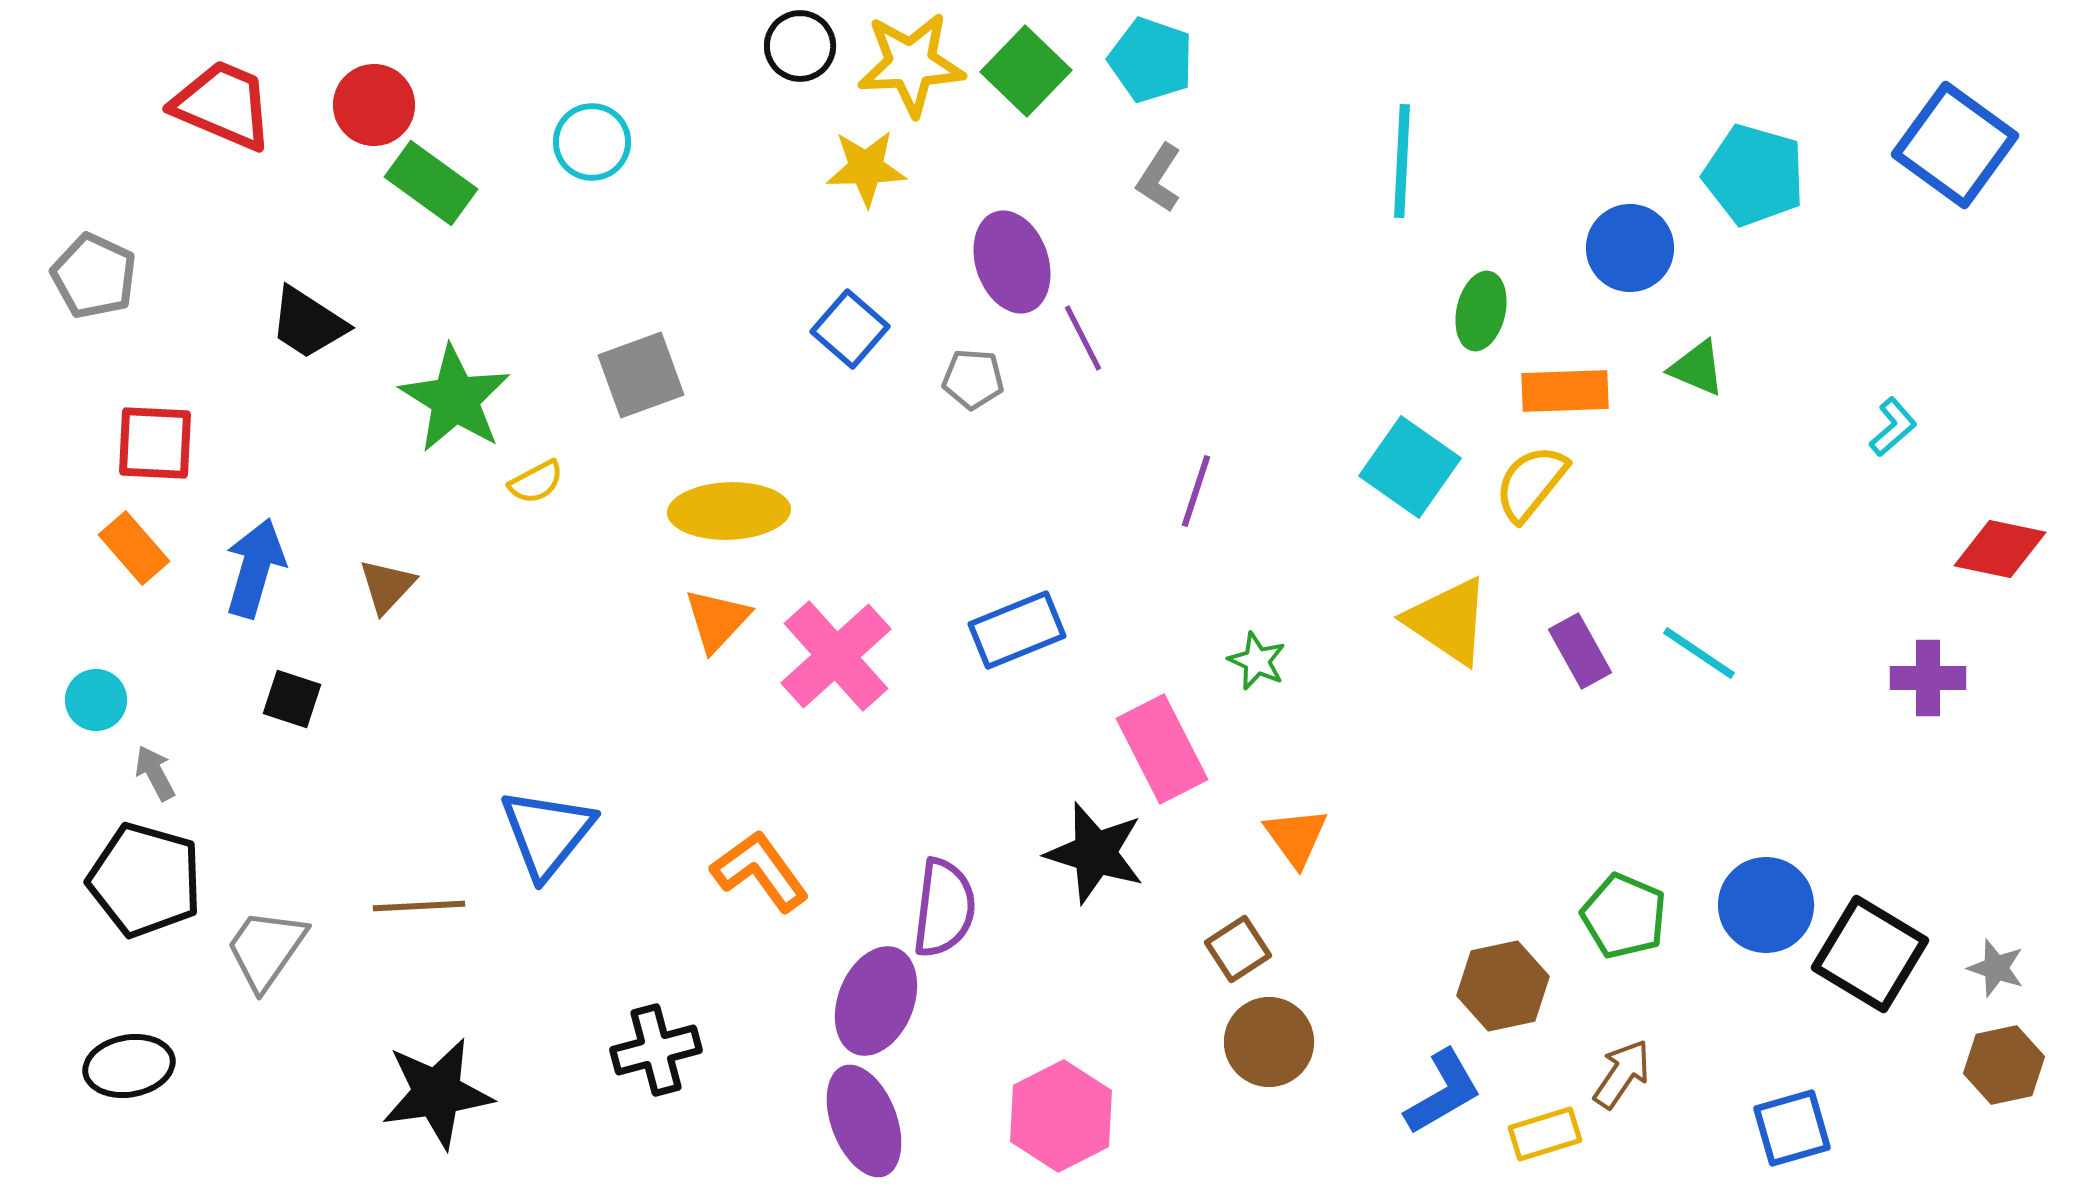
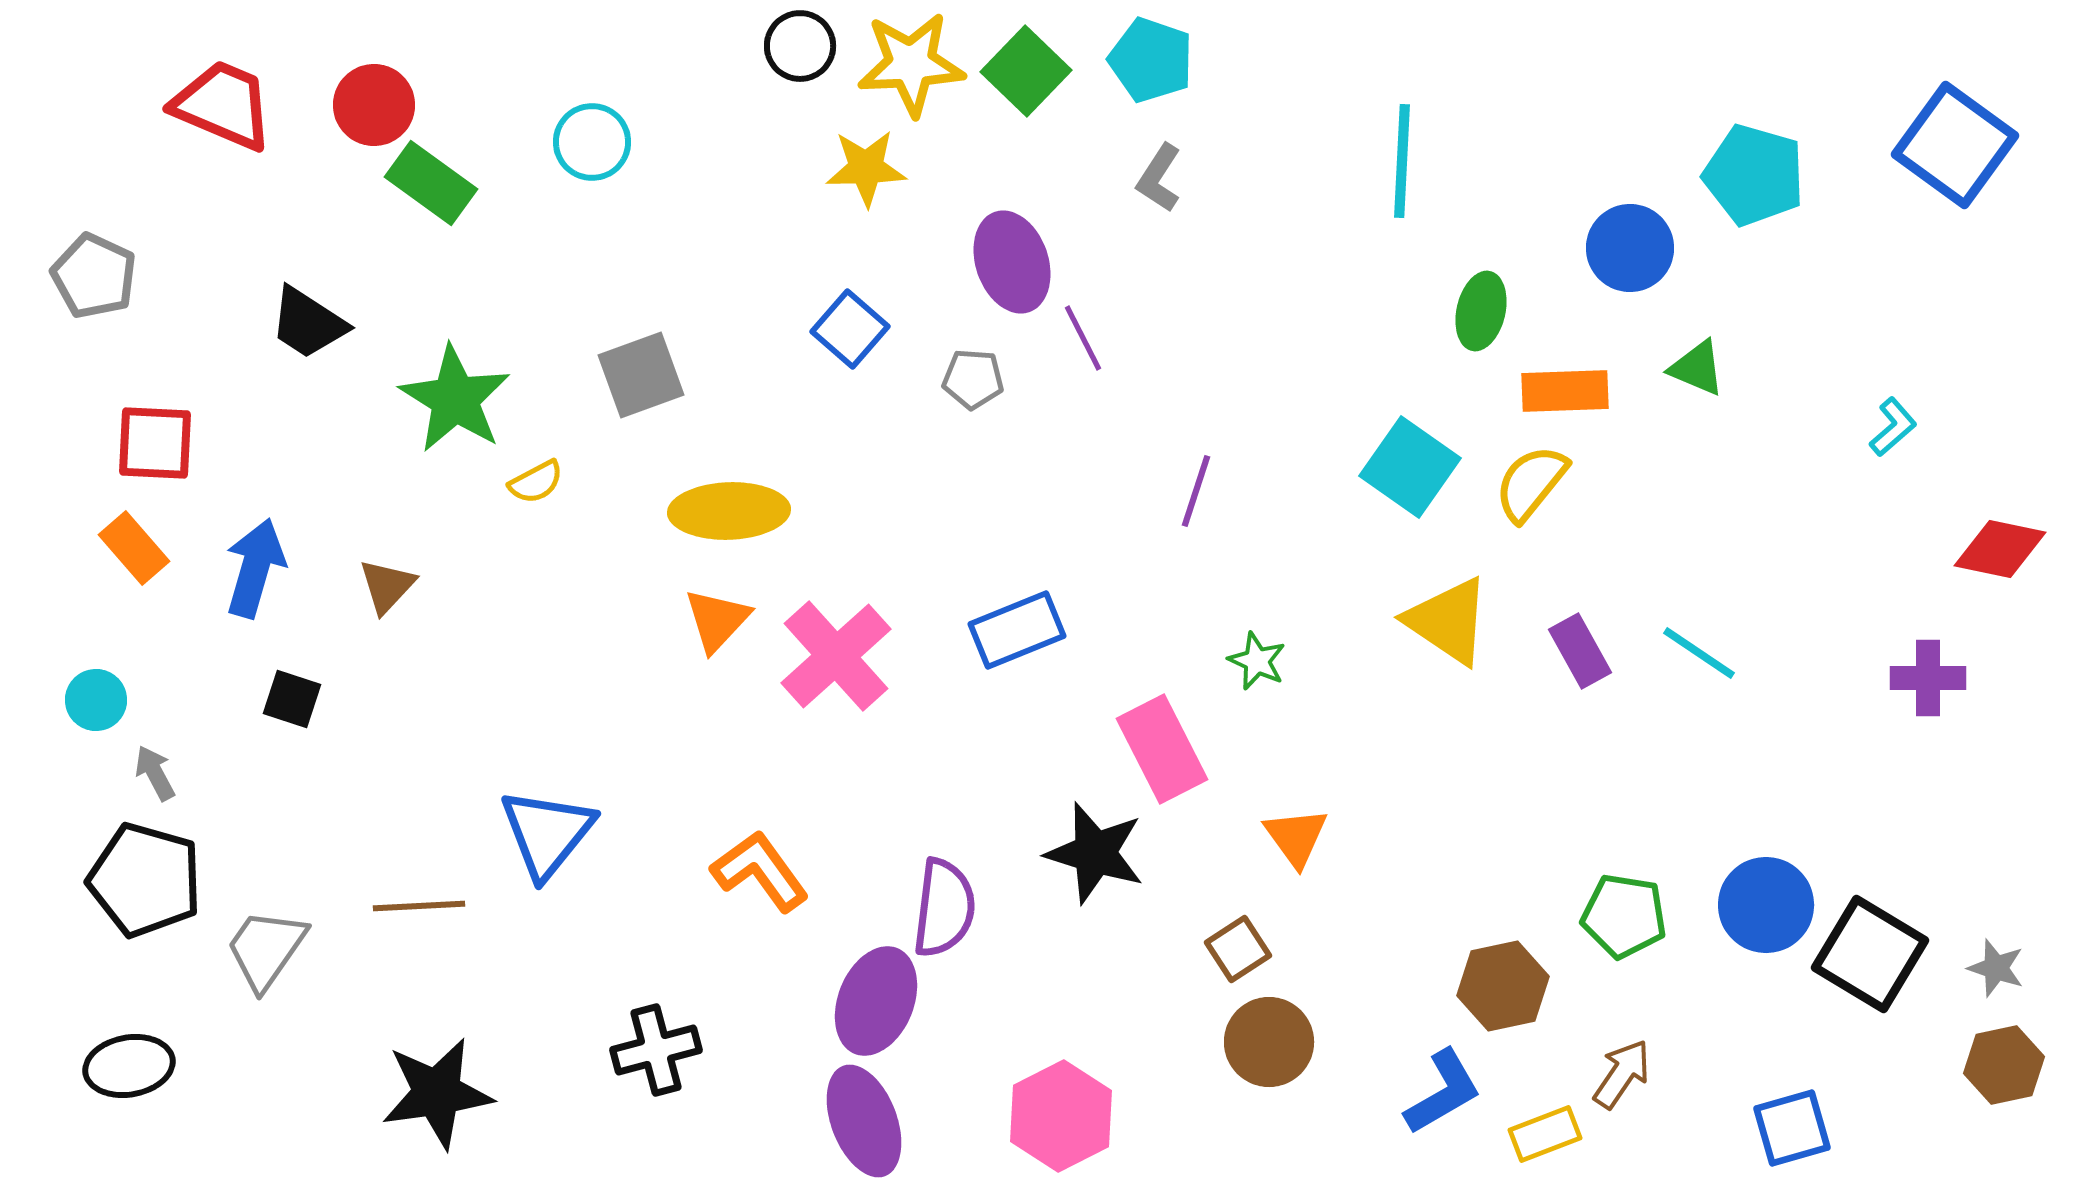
green pentagon at (1624, 916): rotated 14 degrees counterclockwise
yellow rectangle at (1545, 1134): rotated 4 degrees counterclockwise
